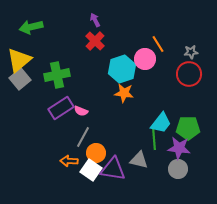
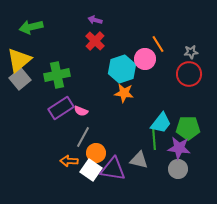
purple arrow: rotated 48 degrees counterclockwise
